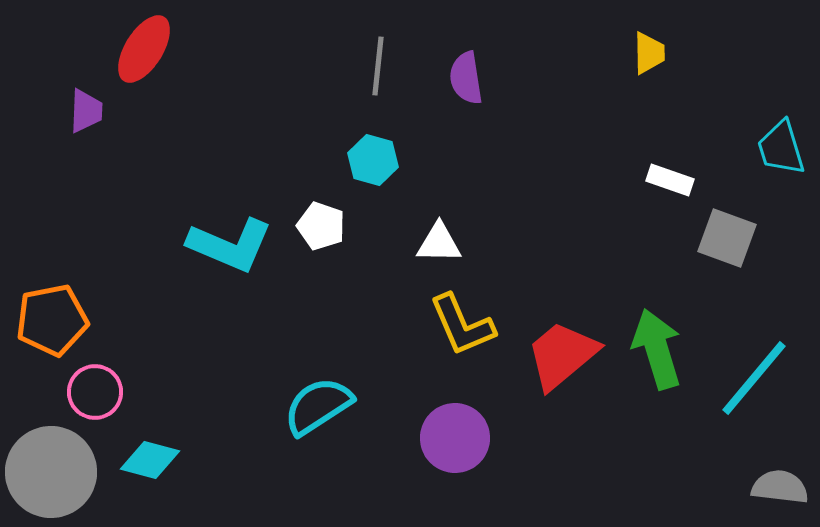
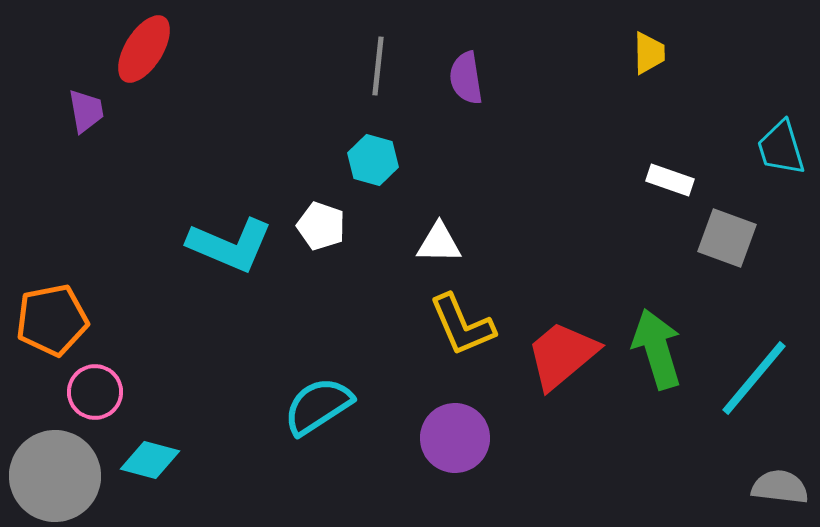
purple trapezoid: rotated 12 degrees counterclockwise
gray circle: moved 4 px right, 4 px down
